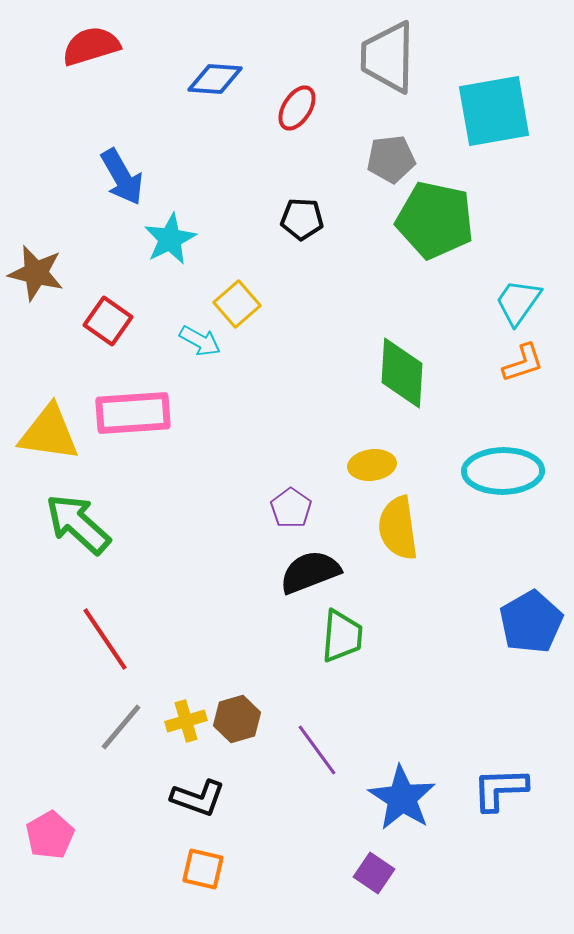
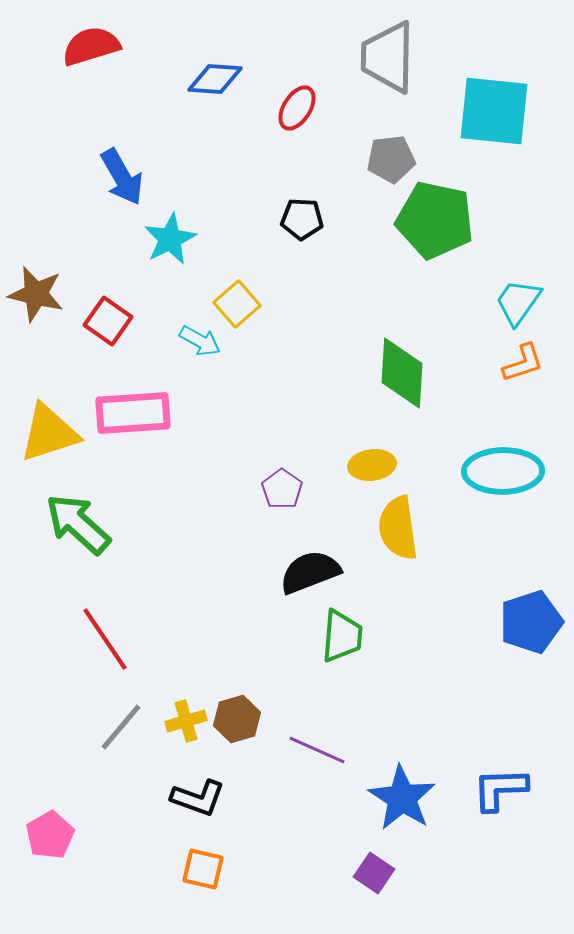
cyan square: rotated 16 degrees clockwise
brown star: moved 21 px down
yellow triangle: rotated 26 degrees counterclockwise
purple pentagon: moved 9 px left, 19 px up
blue pentagon: rotated 12 degrees clockwise
purple line: rotated 30 degrees counterclockwise
